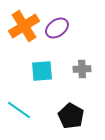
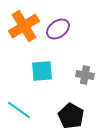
purple ellipse: moved 1 px right, 1 px down
gray cross: moved 3 px right, 6 px down; rotated 12 degrees clockwise
